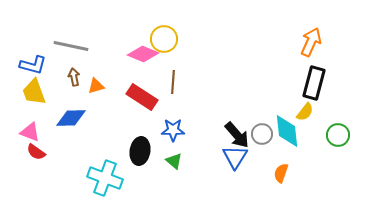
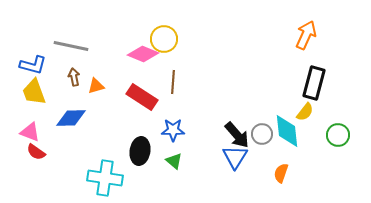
orange arrow: moved 5 px left, 7 px up
cyan cross: rotated 12 degrees counterclockwise
